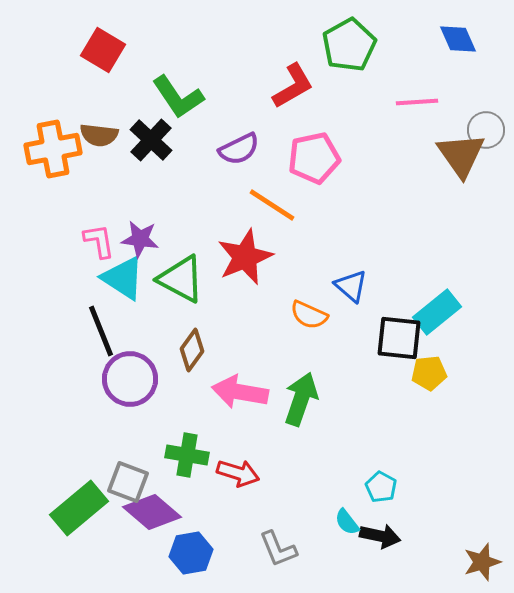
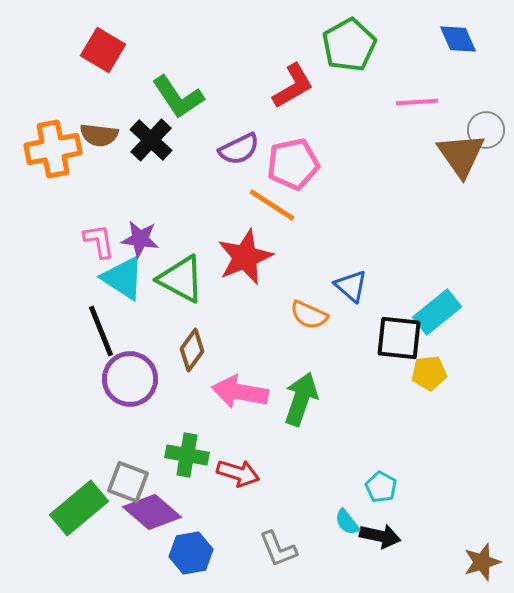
pink pentagon: moved 21 px left, 6 px down
